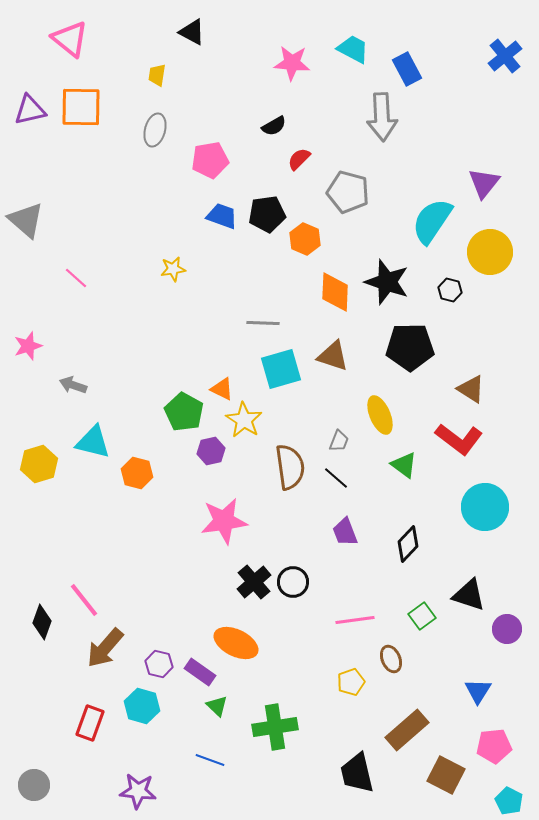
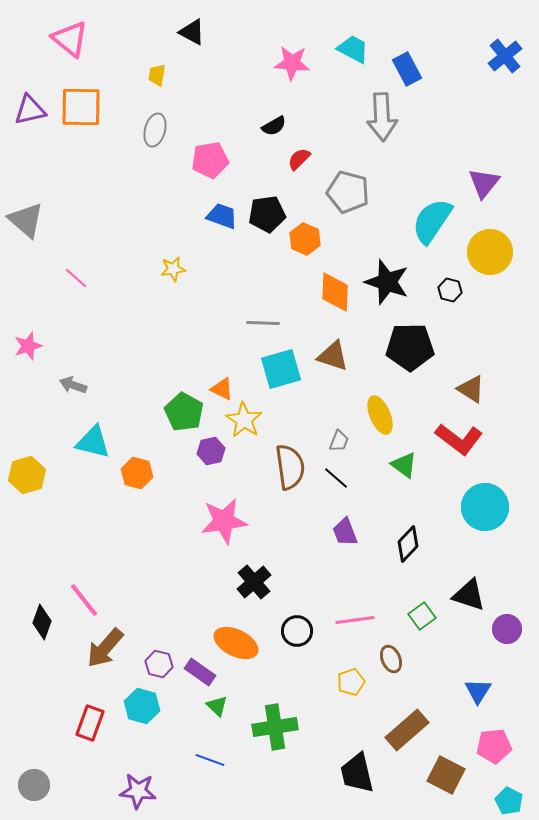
yellow hexagon at (39, 464): moved 12 px left, 11 px down
black circle at (293, 582): moved 4 px right, 49 px down
